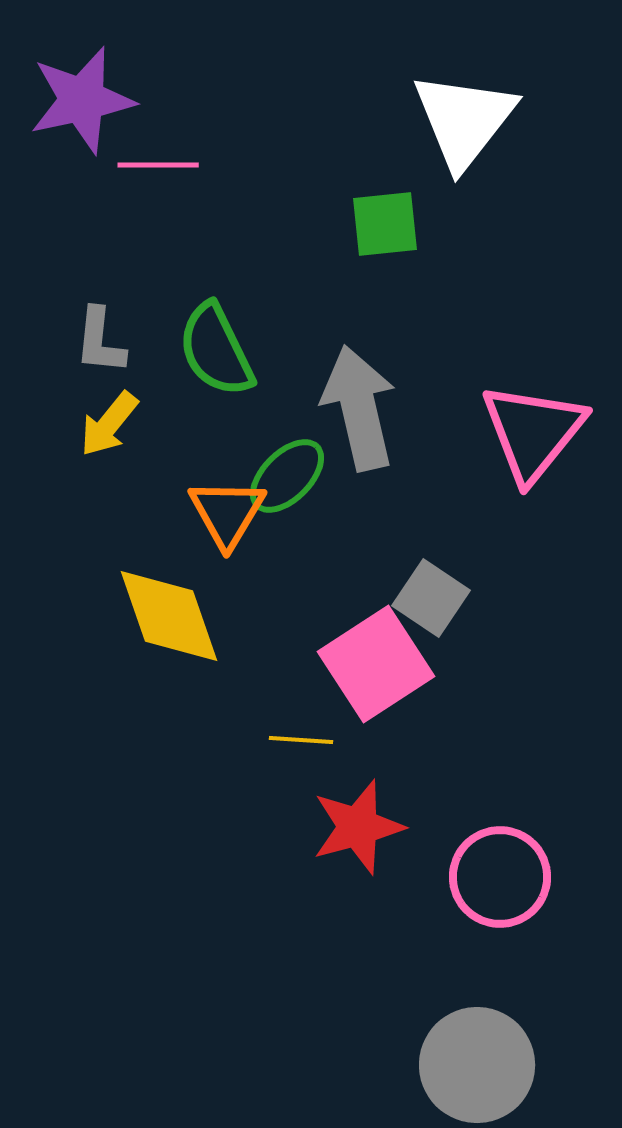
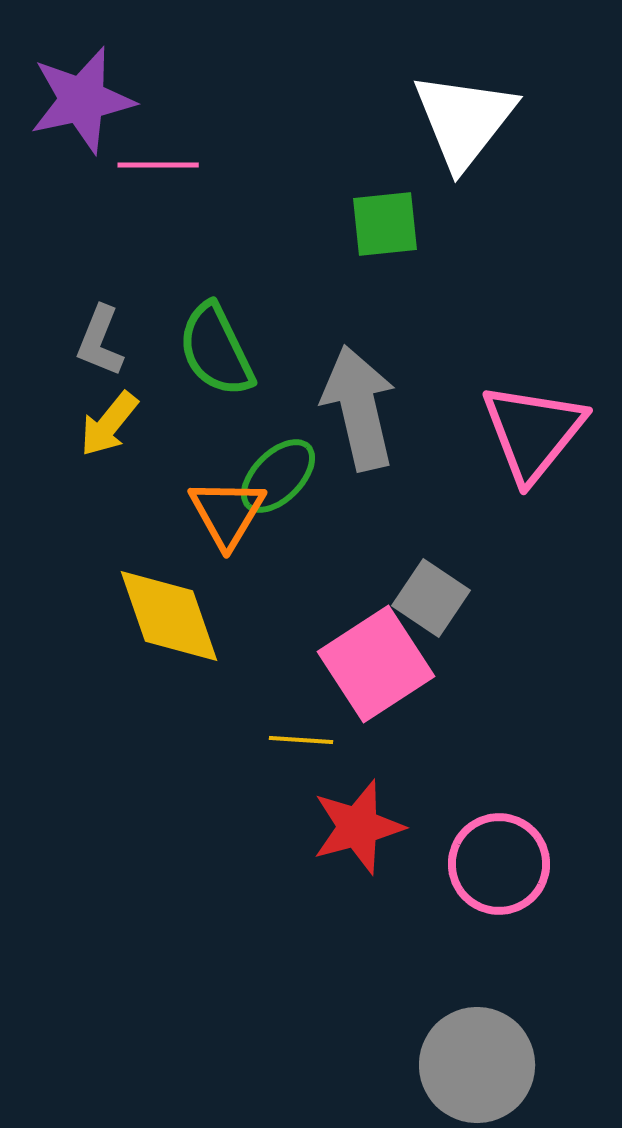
gray L-shape: rotated 16 degrees clockwise
green ellipse: moved 9 px left
pink circle: moved 1 px left, 13 px up
